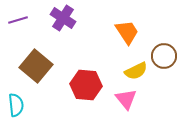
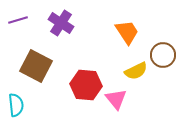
purple cross: moved 2 px left, 5 px down
brown circle: moved 1 px left, 1 px up
brown square: rotated 12 degrees counterclockwise
pink triangle: moved 10 px left
